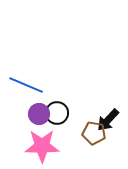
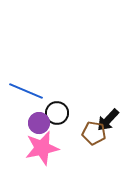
blue line: moved 6 px down
purple circle: moved 9 px down
pink star: moved 2 px down; rotated 12 degrees counterclockwise
